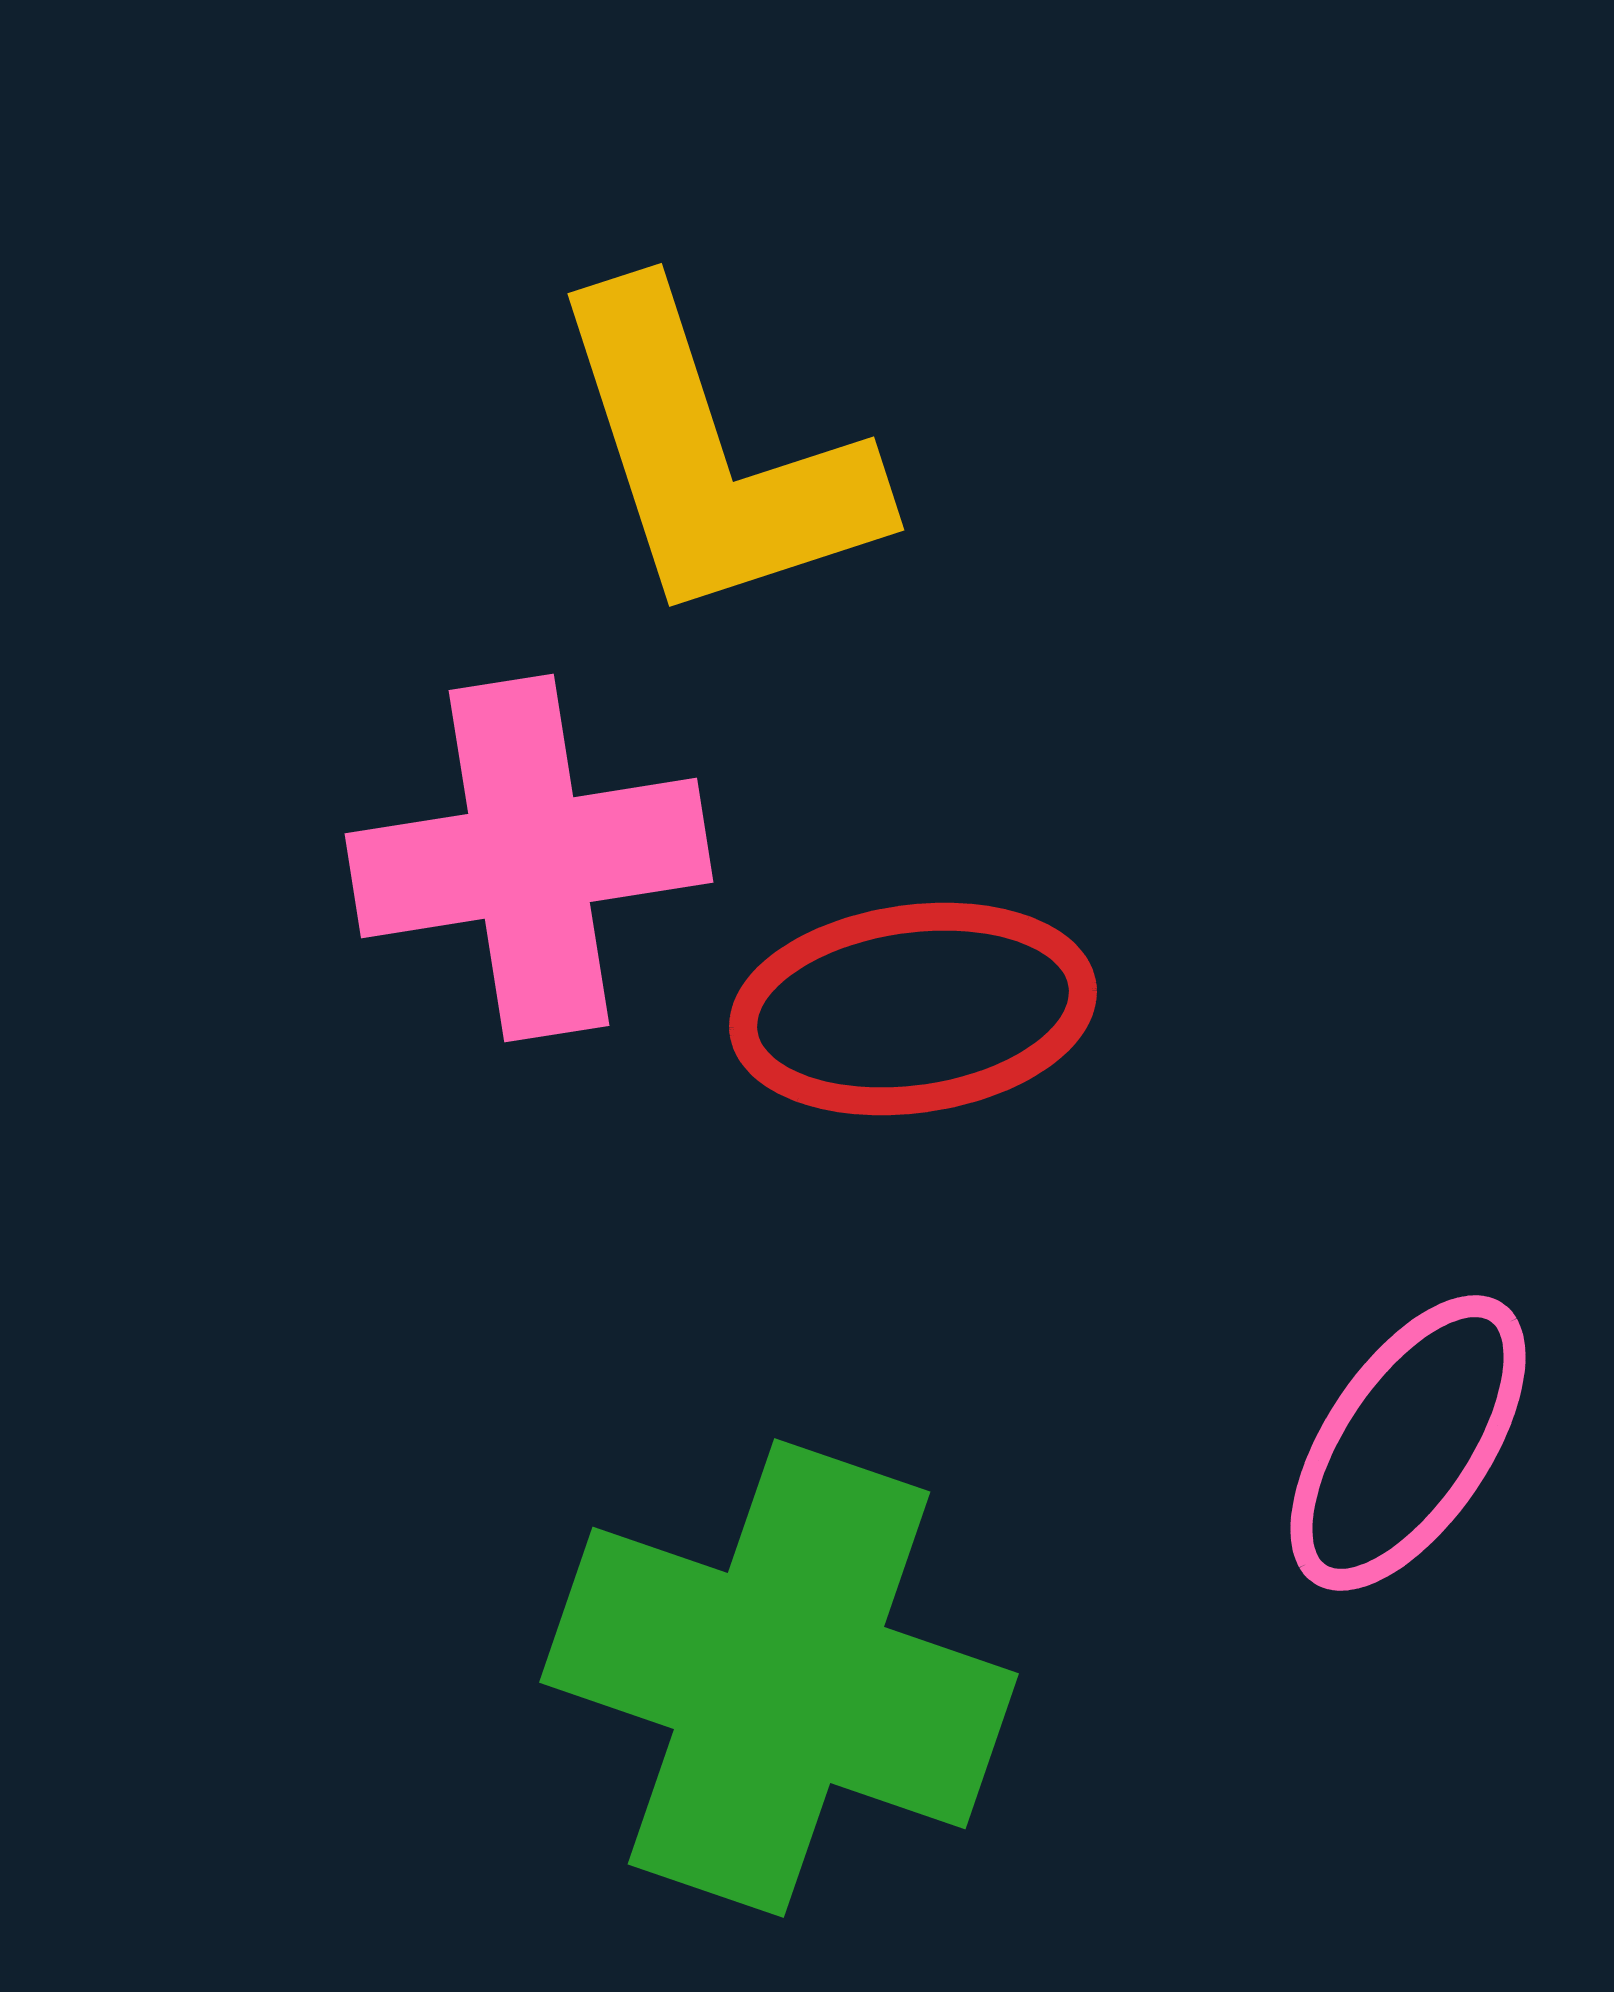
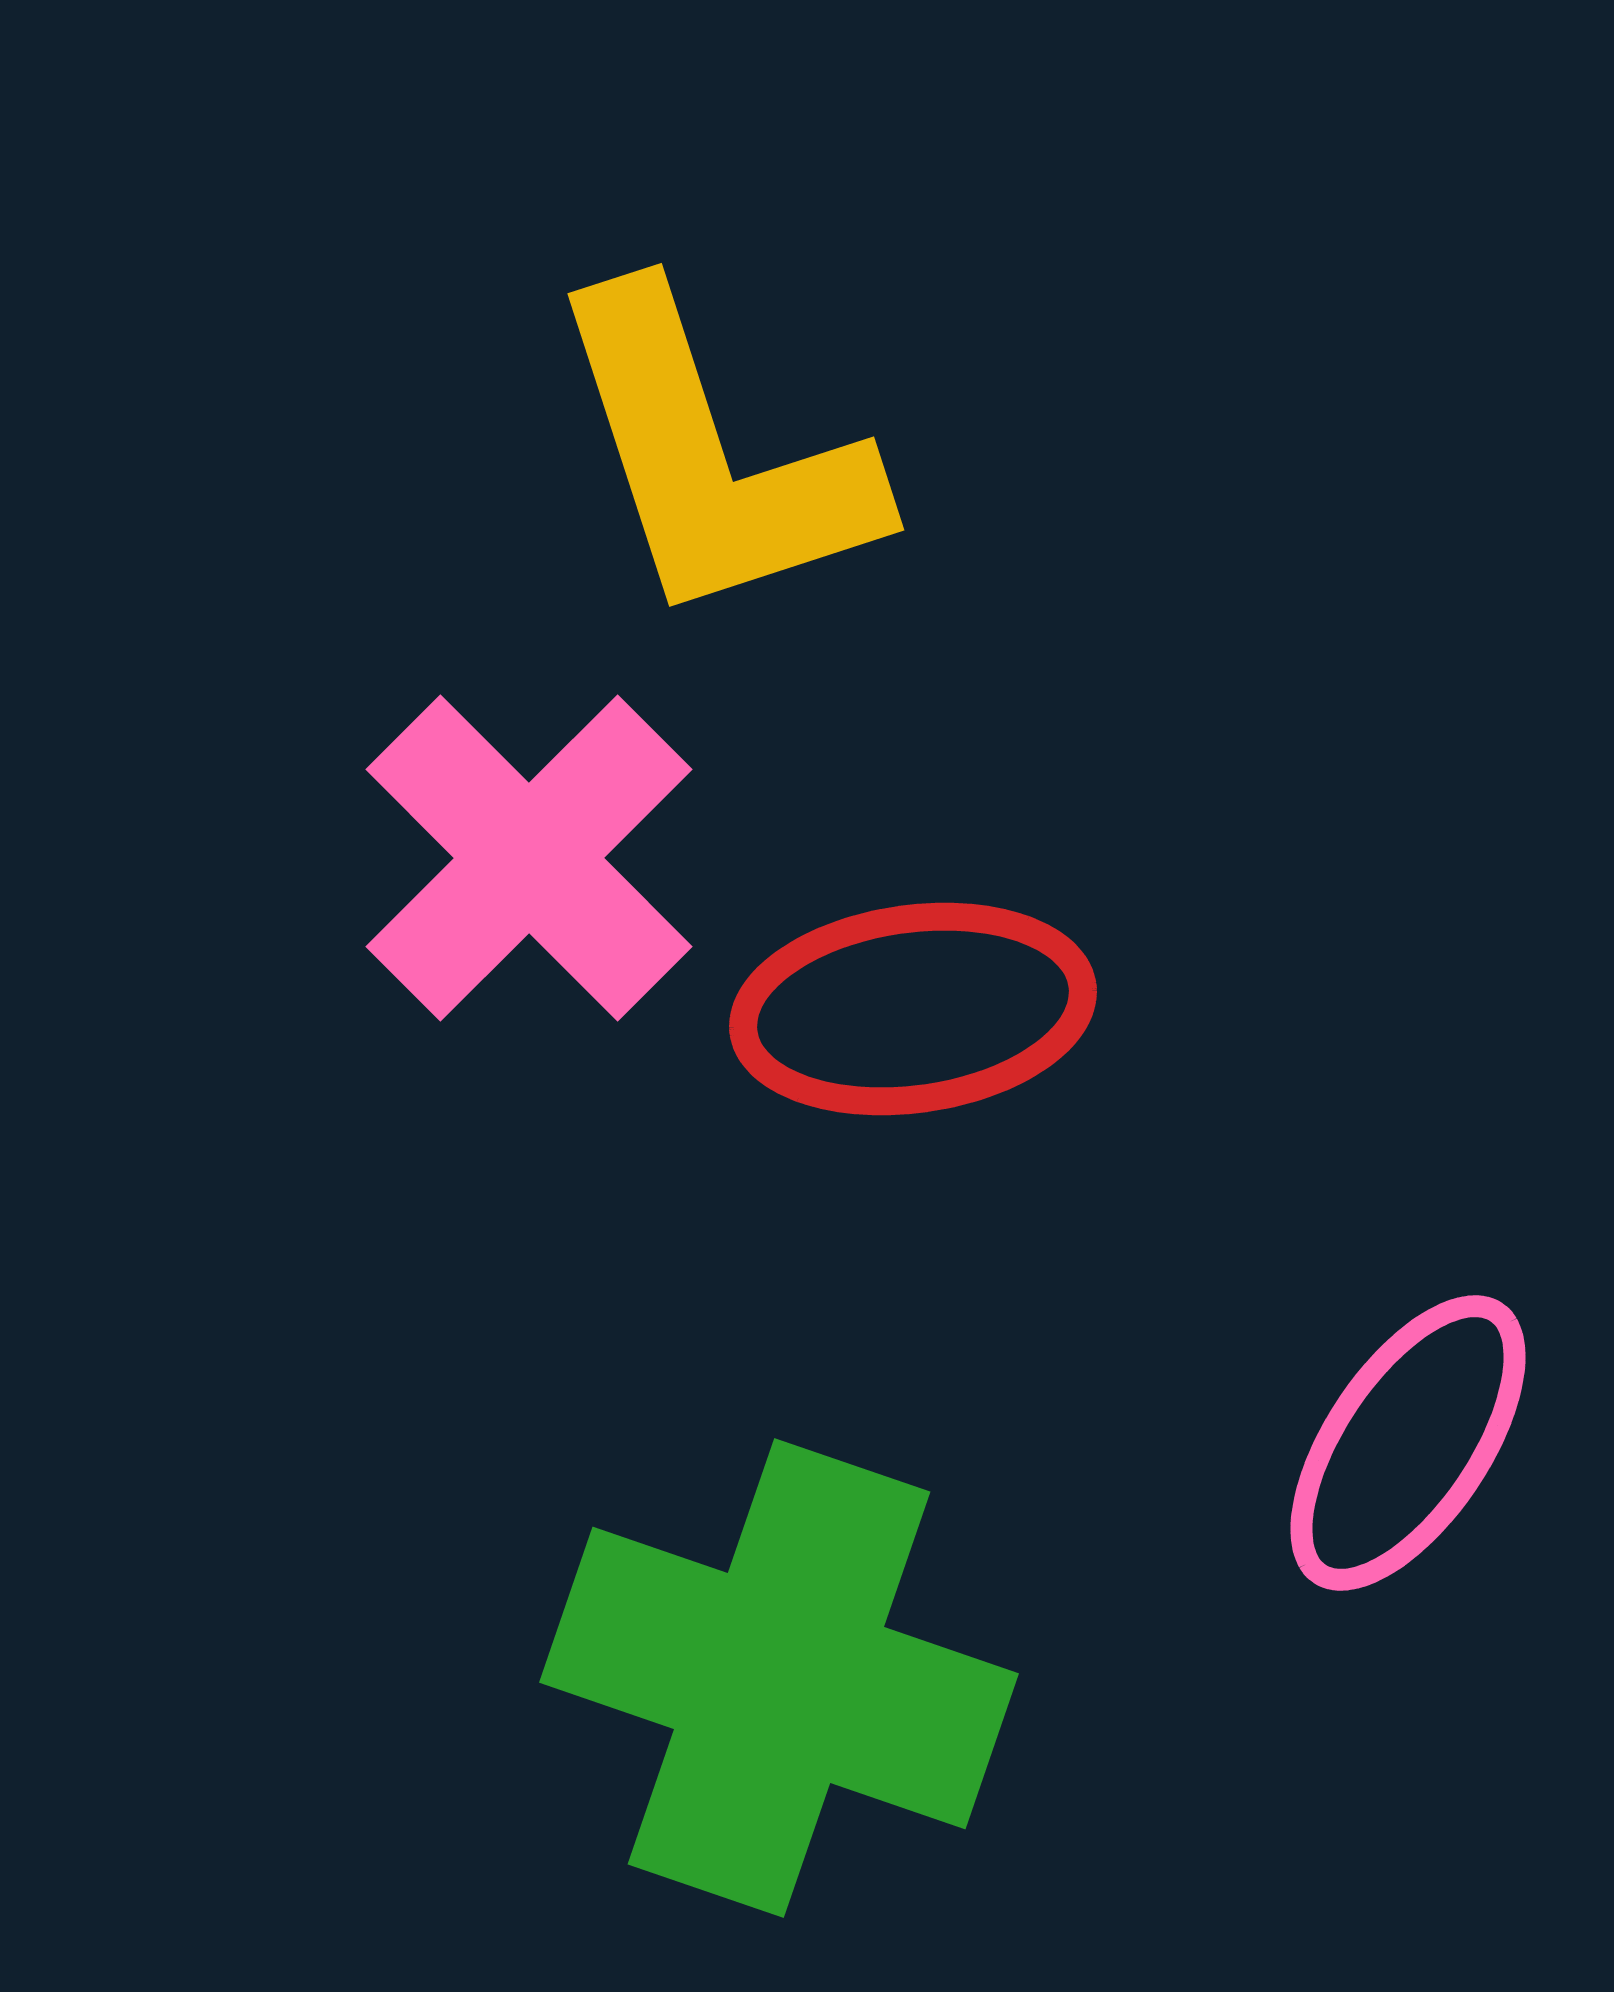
pink cross: rotated 36 degrees counterclockwise
